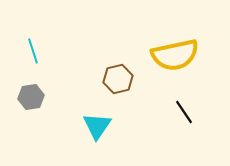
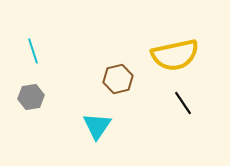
black line: moved 1 px left, 9 px up
